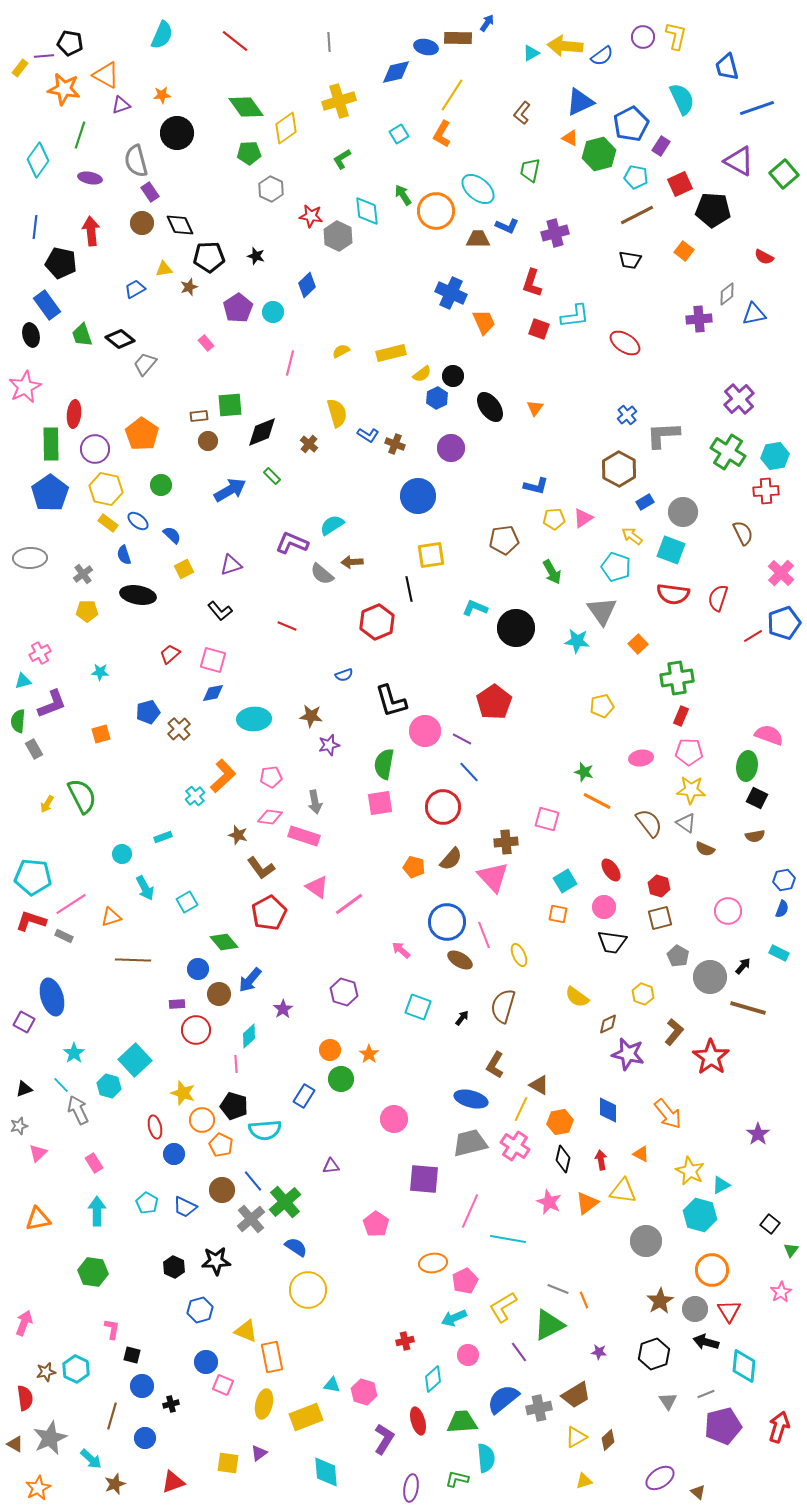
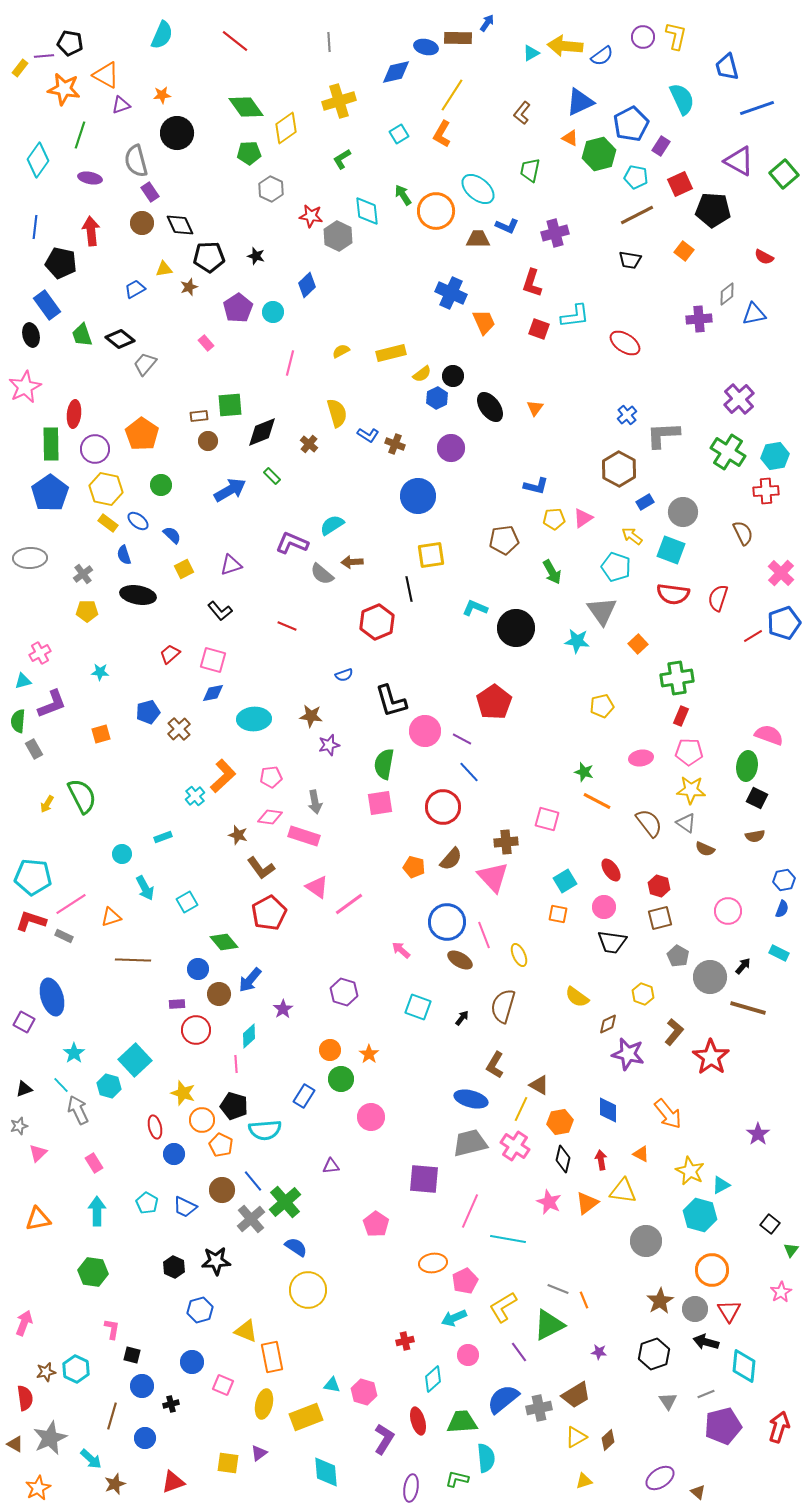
pink circle at (394, 1119): moved 23 px left, 2 px up
blue circle at (206, 1362): moved 14 px left
